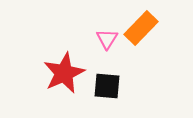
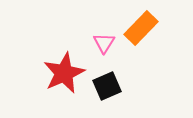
pink triangle: moved 3 px left, 4 px down
black square: rotated 28 degrees counterclockwise
